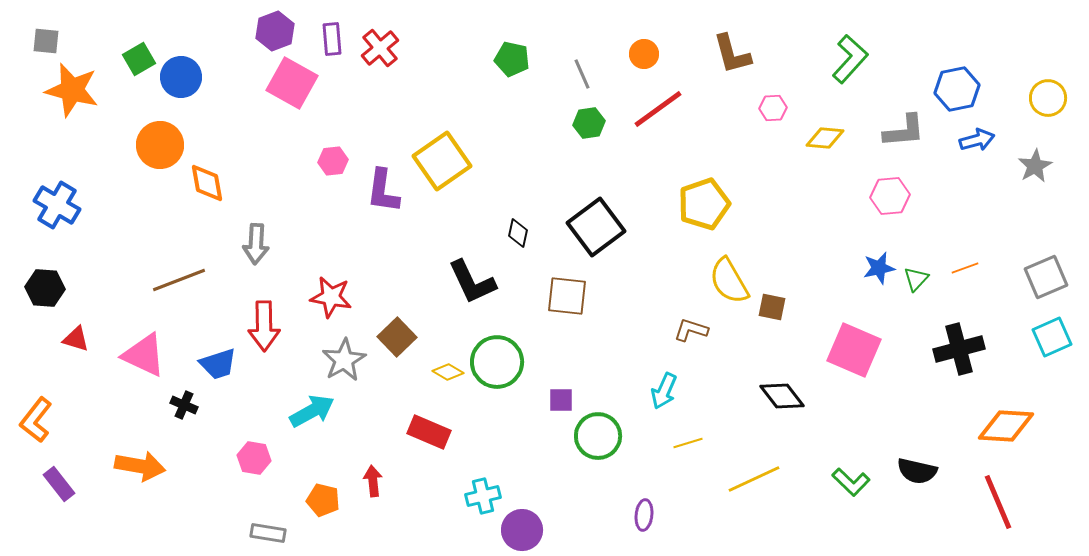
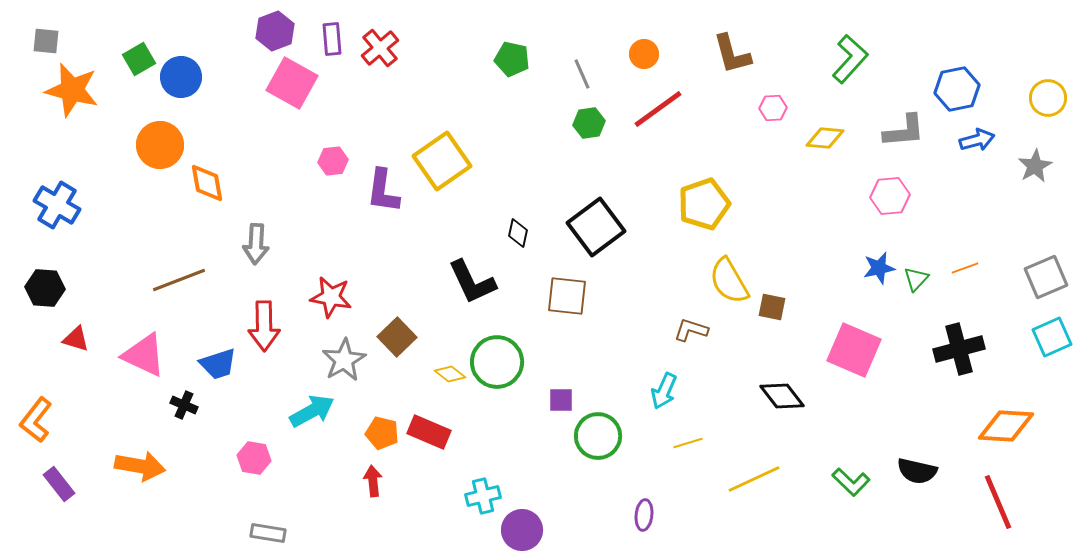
yellow diamond at (448, 372): moved 2 px right, 2 px down; rotated 8 degrees clockwise
orange pentagon at (323, 500): moved 59 px right, 67 px up
